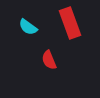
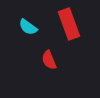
red rectangle: moved 1 px left, 1 px down
